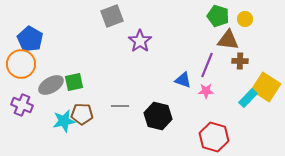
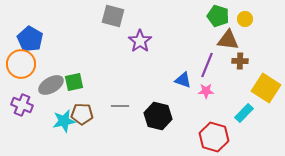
gray square: moved 1 px right; rotated 35 degrees clockwise
yellow square: moved 1 px down
cyan rectangle: moved 4 px left, 15 px down
